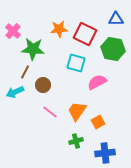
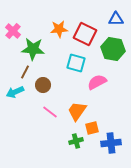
orange square: moved 6 px left, 6 px down; rotated 16 degrees clockwise
blue cross: moved 6 px right, 10 px up
